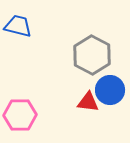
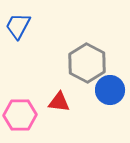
blue trapezoid: rotated 76 degrees counterclockwise
gray hexagon: moved 5 px left, 8 px down
red triangle: moved 29 px left
